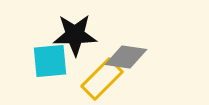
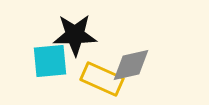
gray diamond: moved 5 px right, 8 px down; rotated 21 degrees counterclockwise
yellow rectangle: rotated 69 degrees clockwise
